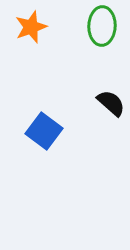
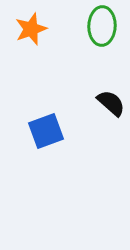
orange star: moved 2 px down
blue square: moved 2 px right; rotated 33 degrees clockwise
